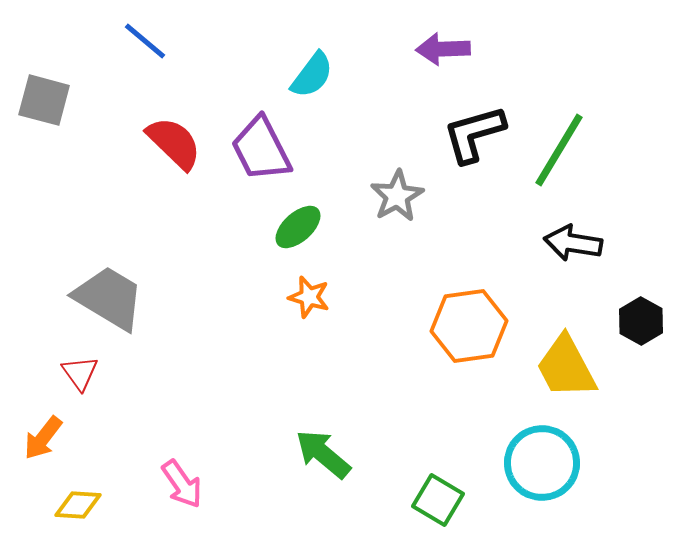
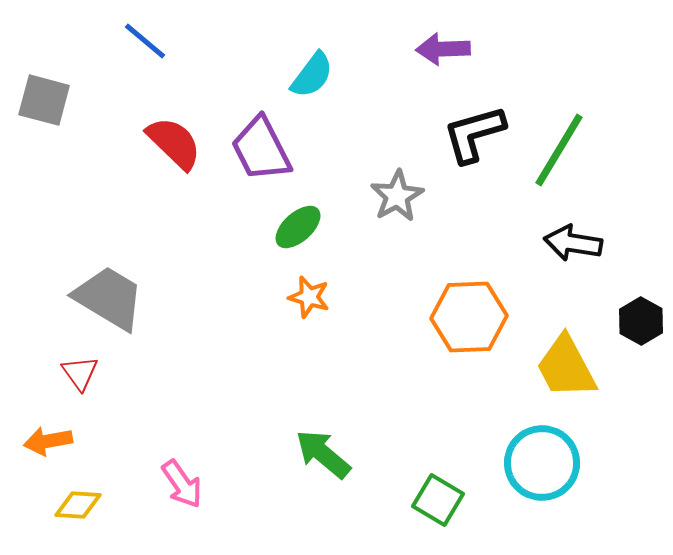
orange hexagon: moved 9 px up; rotated 6 degrees clockwise
orange arrow: moved 5 px right, 3 px down; rotated 42 degrees clockwise
